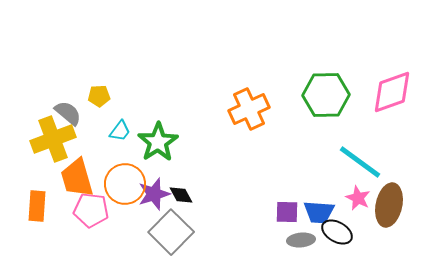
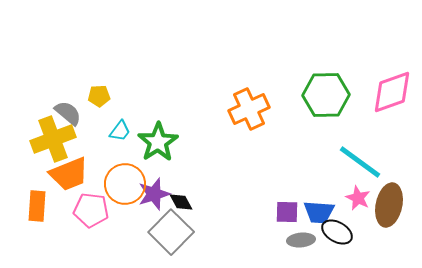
orange trapezoid: moved 8 px left, 4 px up; rotated 96 degrees counterclockwise
black diamond: moved 7 px down
